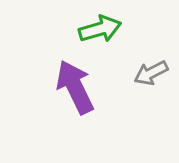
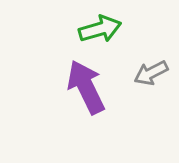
purple arrow: moved 11 px right
